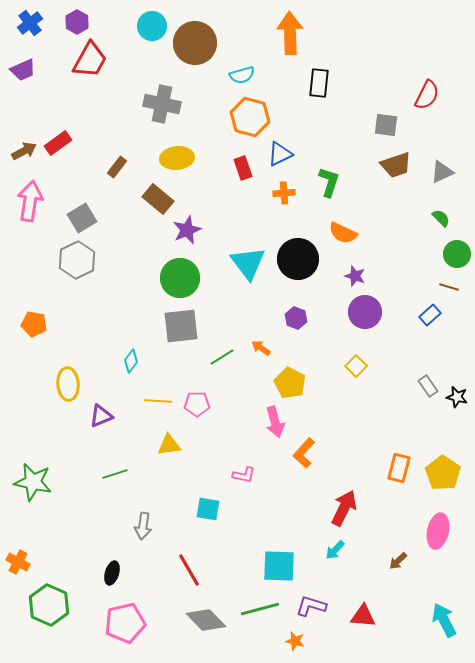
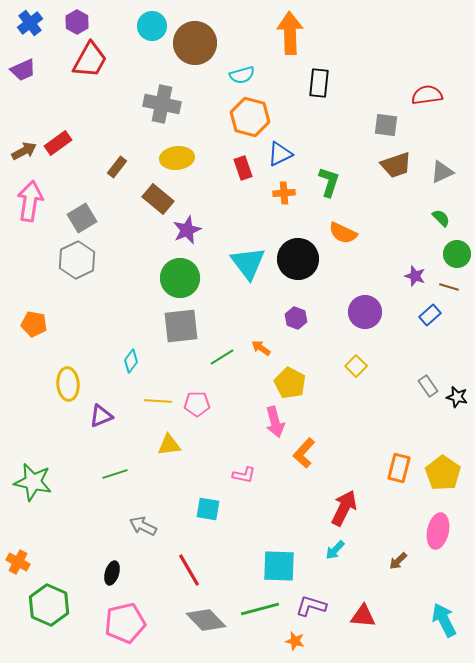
red semicircle at (427, 95): rotated 124 degrees counterclockwise
purple star at (355, 276): moved 60 px right
gray arrow at (143, 526): rotated 108 degrees clockwise
